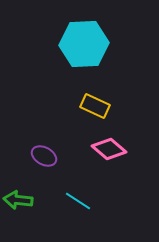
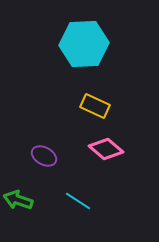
pink diamond: moved 3 px left
green arrow: rotated 12 degrees clockwise
